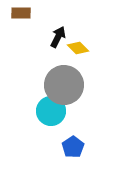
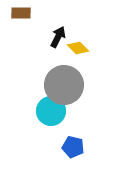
blue pentagon: rotated 25 degrees counterclockwise
